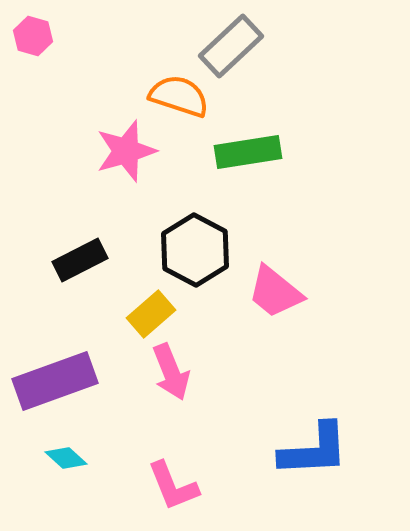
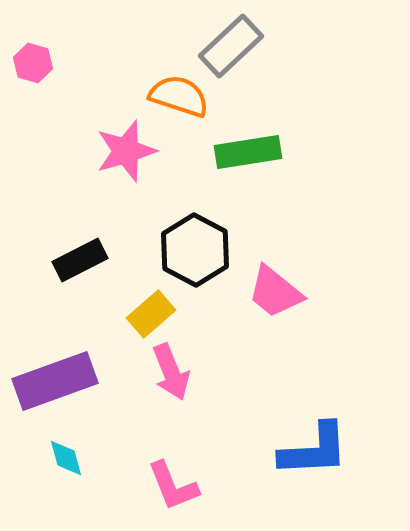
pink hexagon: moved 27 px down
cyan diamond: rotated 33 degrees clockwise
